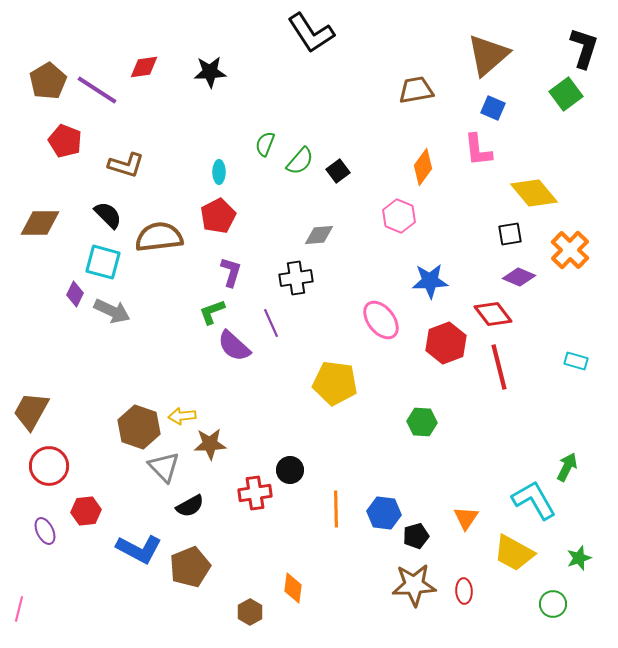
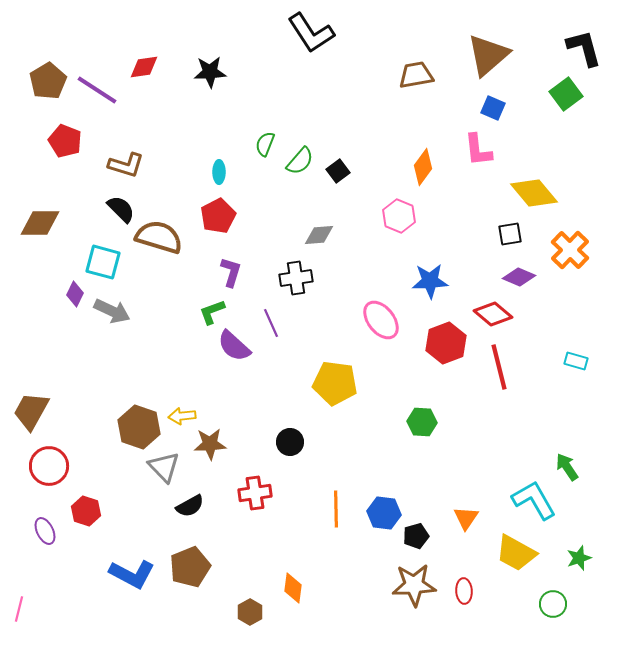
black L-shape at (584, 48): rotated 33 degrees counterclockwise
brown trapezoid at (416, 90): moved 15 px up
black semicircle at (108, 215): moved 13 px right, 6 px up
brown semicircle at (159, 237): rotated 24 degrees clockwise
red diamond at (493, 314): rotated 12 degrees counterclockwise
green arrow at (567, 467): rotated 60 degrees counterclockwise
black circle at (290, 470): moved 28 px up
red hexagon at (86, 511): rotated 24 degrees clockwise
blue L-shape at (139, 549): moved 7 px left, 25 px down
yellow trapezoid at (514, 553): moved 2 px right
